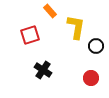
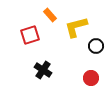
orange rectangle: moved 4 px down
yellow L-shape: rotated 115 degrees counterclockwise
